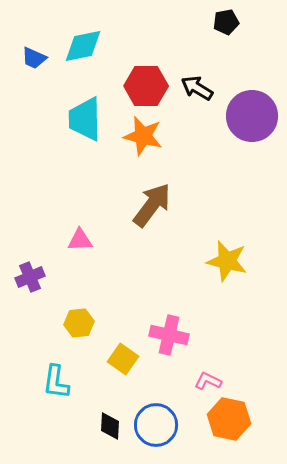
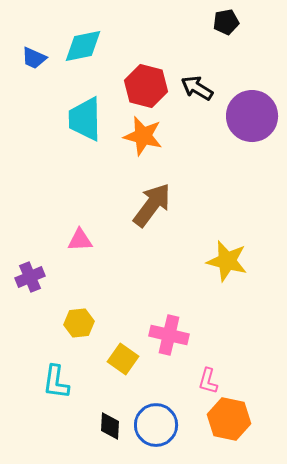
red hexagon: rotated 15 degrees clockwise
pink L-shape: rotated 100 degrees counterclockwise
